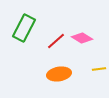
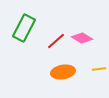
orange ellipse: moved 4 px right, 2 px up
